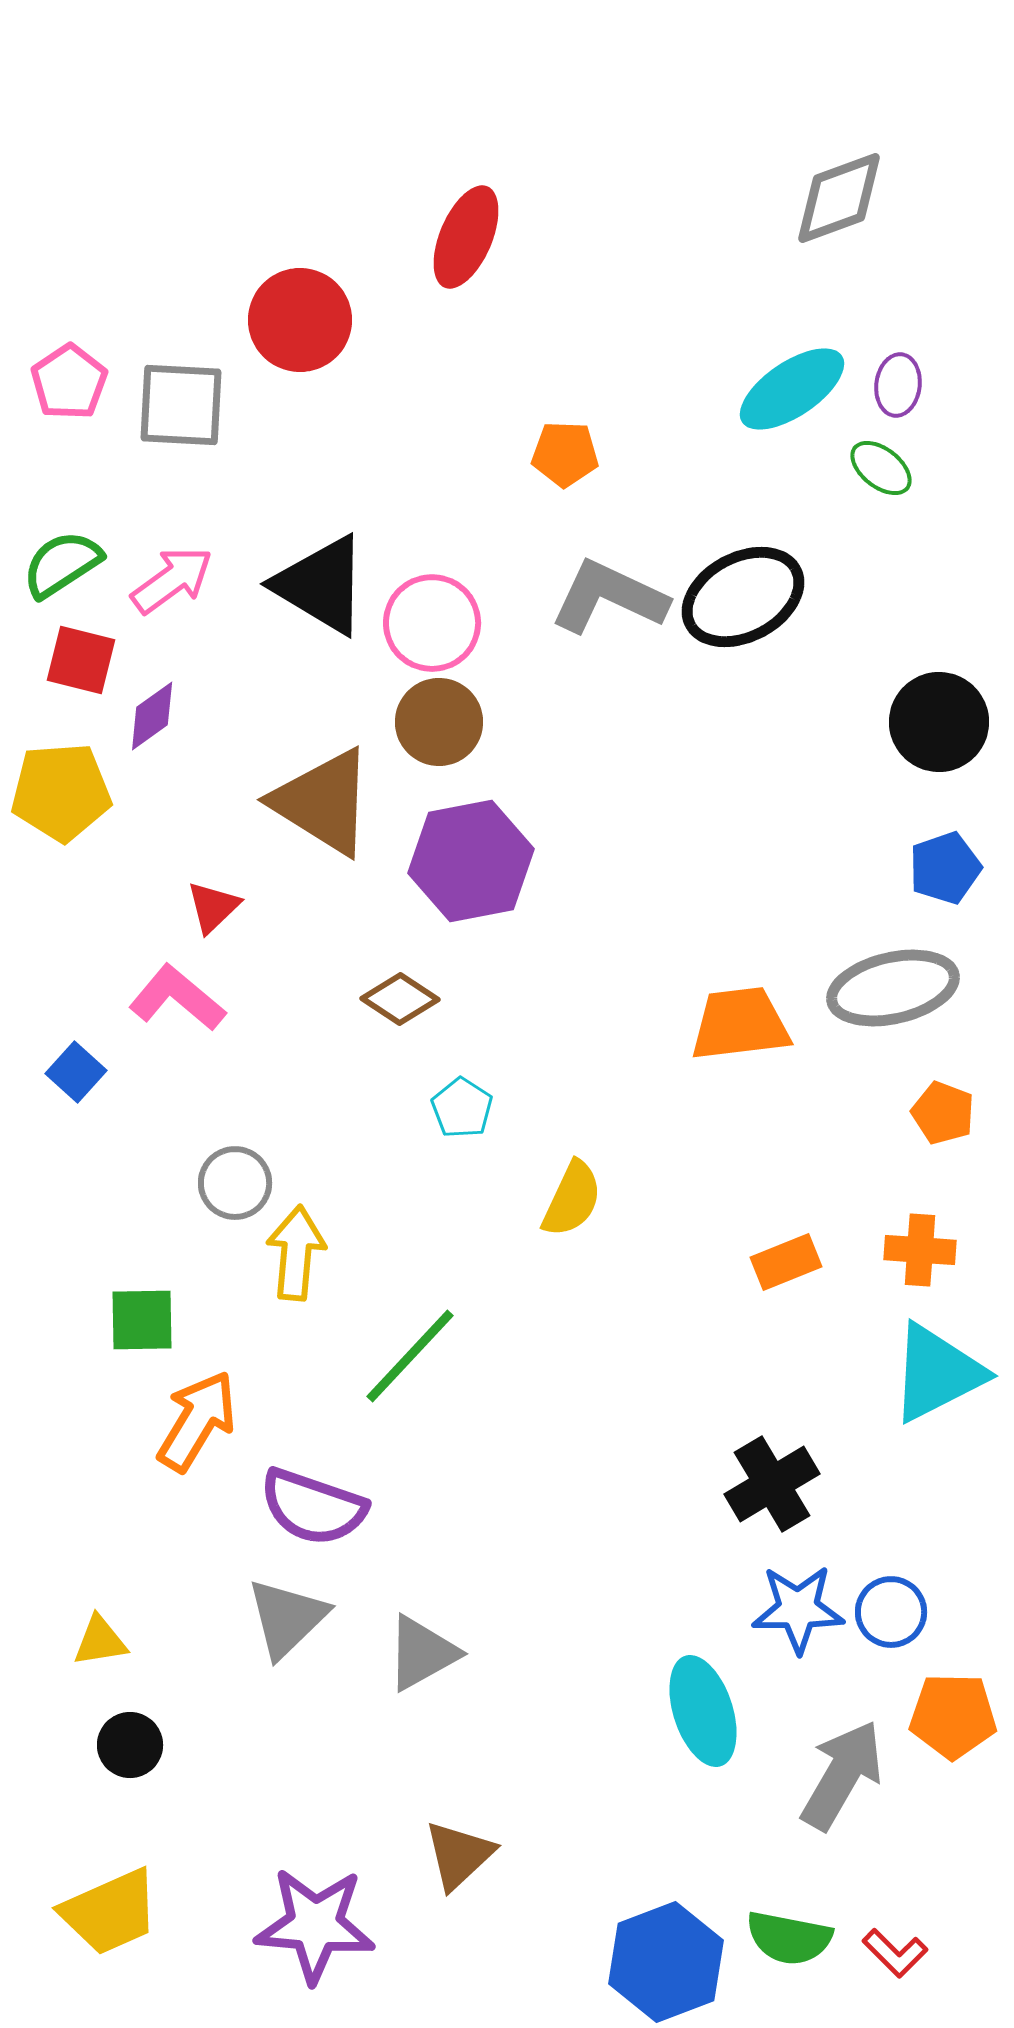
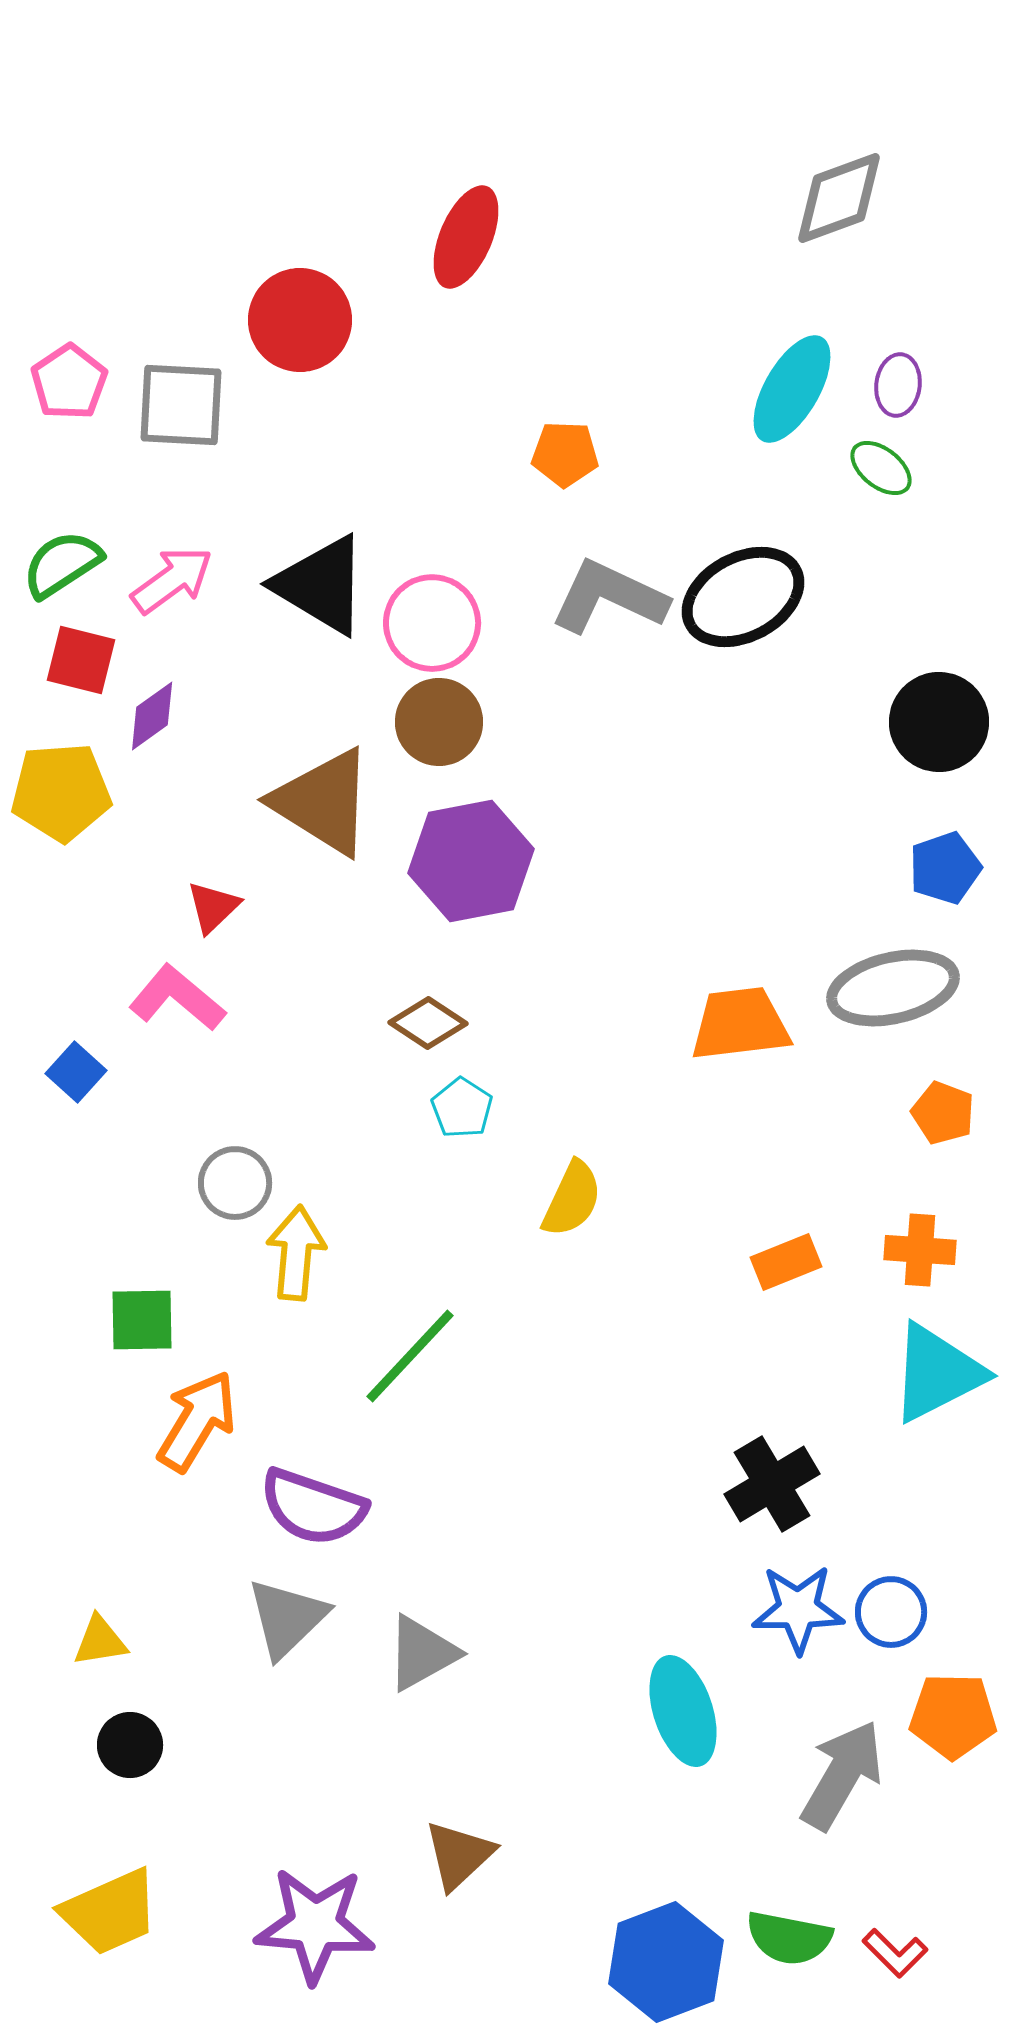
cyan ellipse at (792, 389): rotated 26 degrees counterclockwise
brown diamond at (400, 999): moved 28 px right, 24 px down
cyan ellipse at (703, 1711): moved 20 px left
